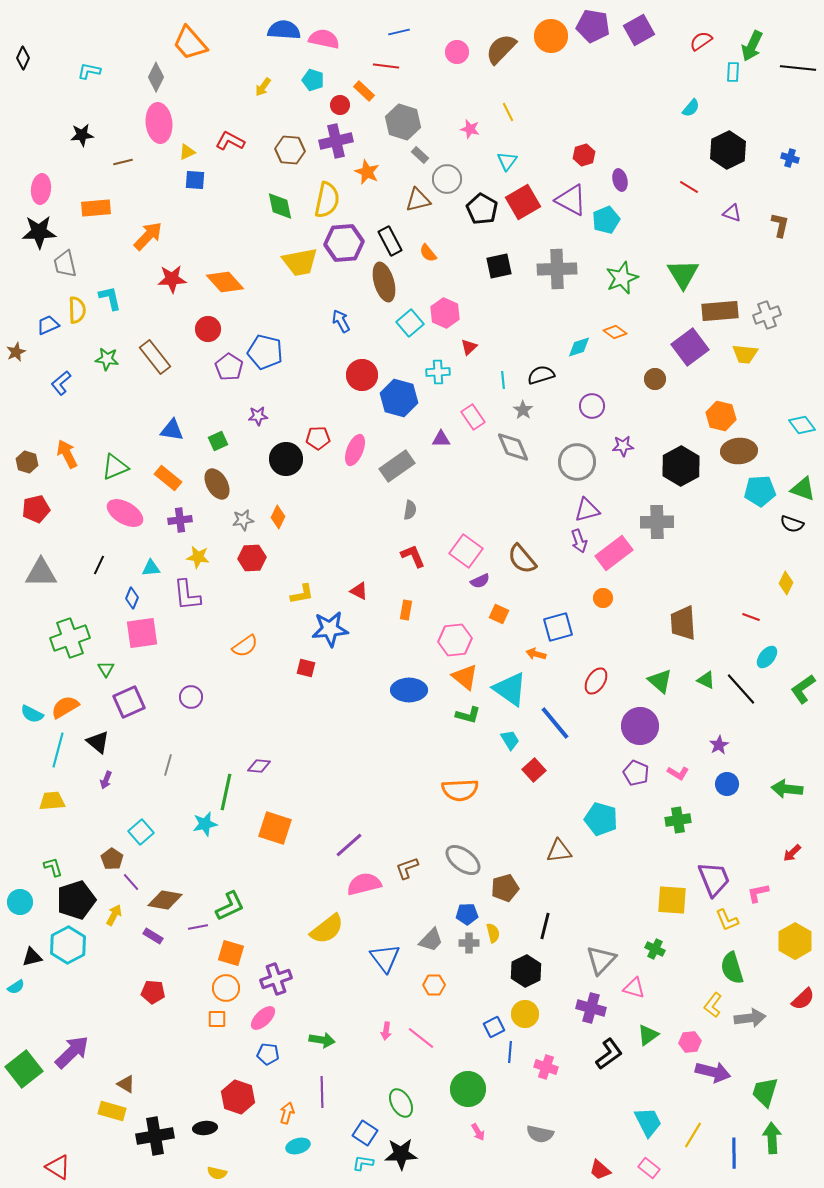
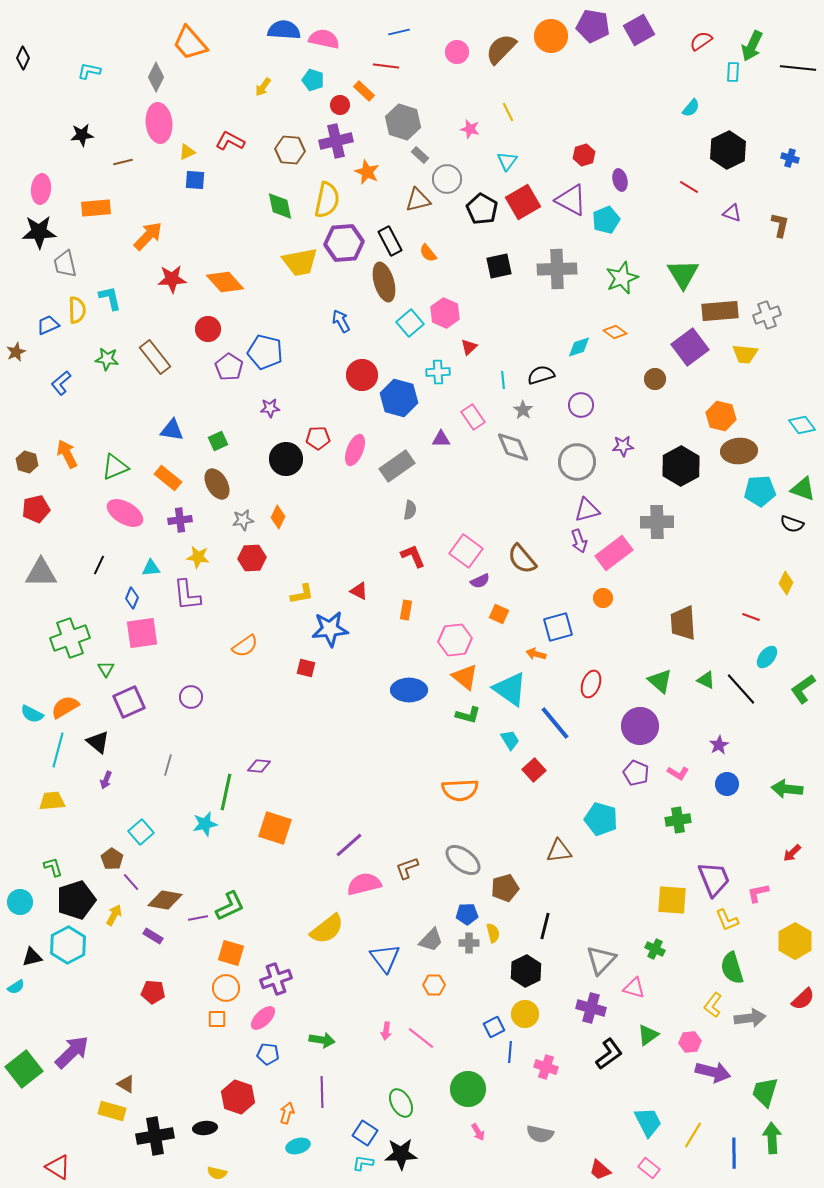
purple circle at (592, 406): moved 11 px left, 1 px up
purple star at (258, 416): moved 12 px right, 8 px up
red ellipse at (596, 681): moved 5 px left, 3 px down; rotated 12 degrees counterclockwise
purple line at (198, 927): moved 9 px up
